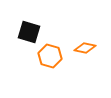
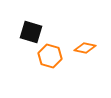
black square: moved 2 px right
